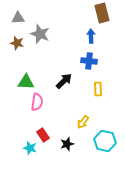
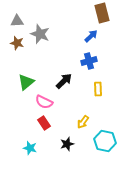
gray triangle: moved 1 px left, 3 px down
blue arrow: rotated 48 degrees clockwise
blue cross: rotated 21 degrees counterclockwise
green triangle: rotated 42 degrees counterclockwise
pink semicircle: moved 7 px right; rotated 108 degrees clockwise
red rectangle: moved 1 px right, 12 px up
